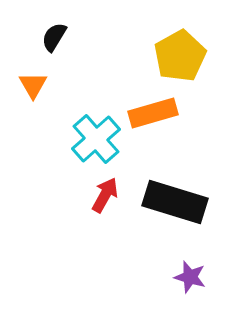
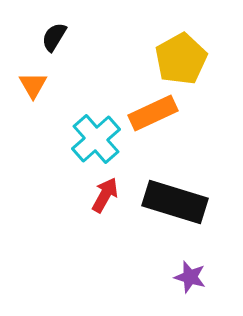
yellow pentagon: moved 1 px right, 3 px down
orange rectangle: rotated 9 degrees counterclockwise
